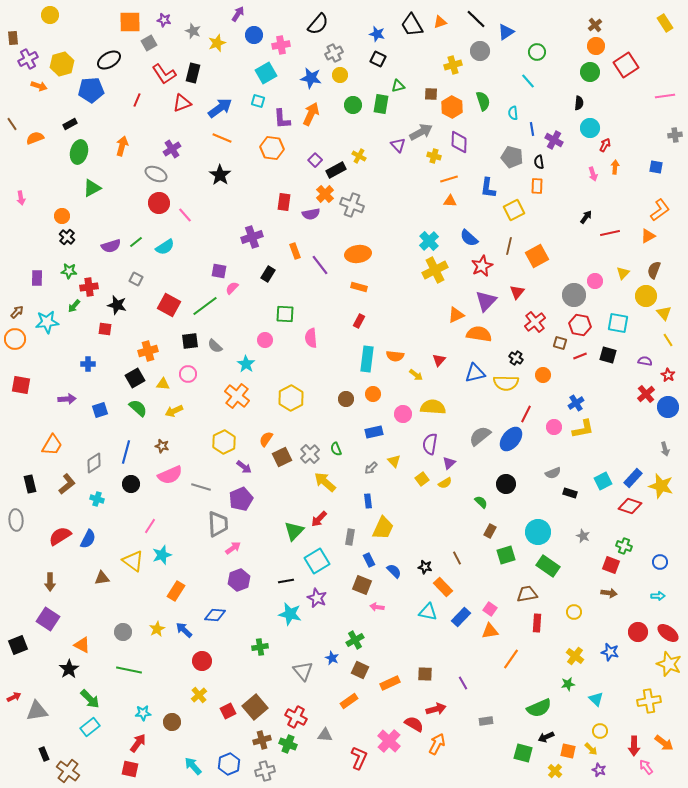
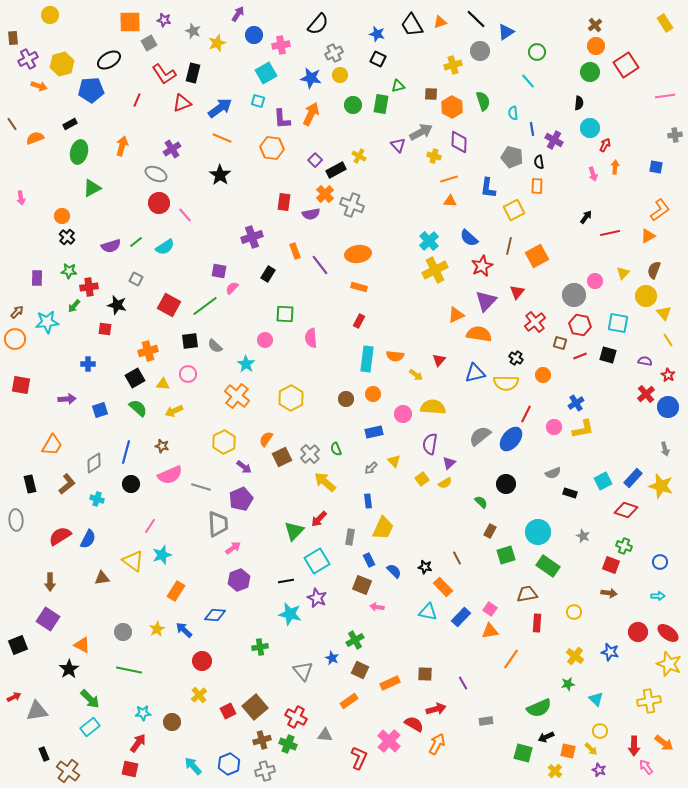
red diamond at (630, 506): moved 4 px left, 4 px down
